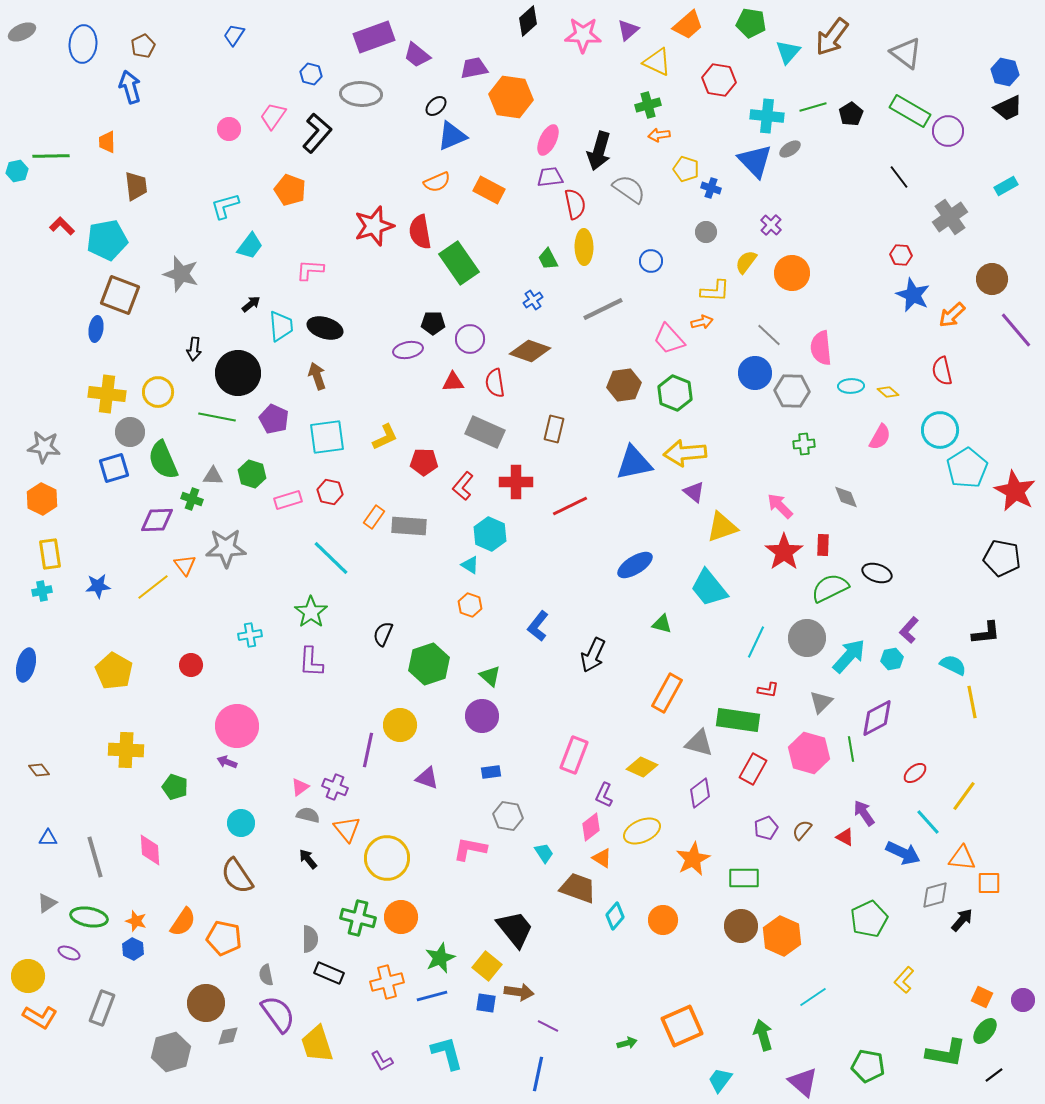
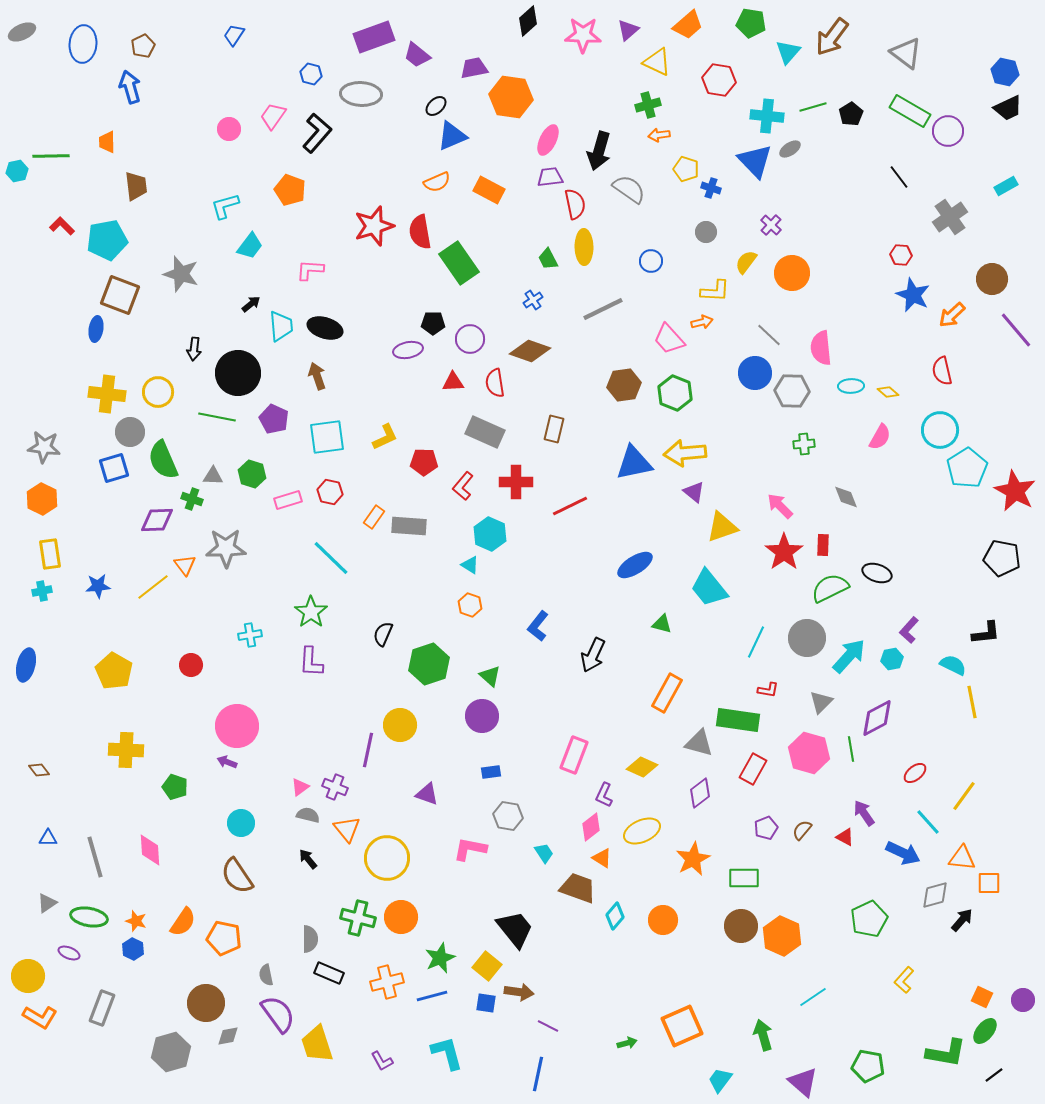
purple triangle at (427, 778): moved 16 px down
